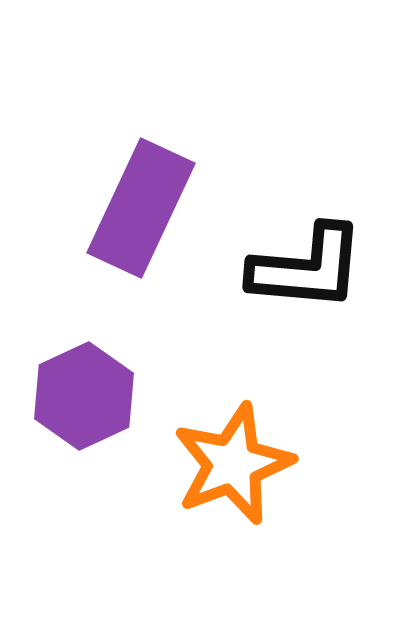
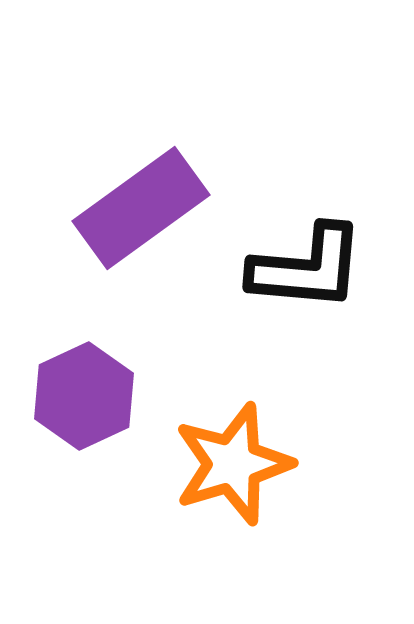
purple rectangle: rotated 29 degrees clockwise
orange star: rotated 4 degrees clockwise
